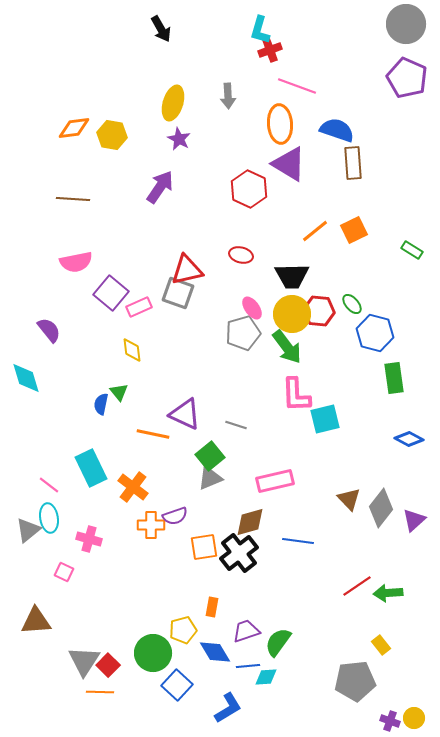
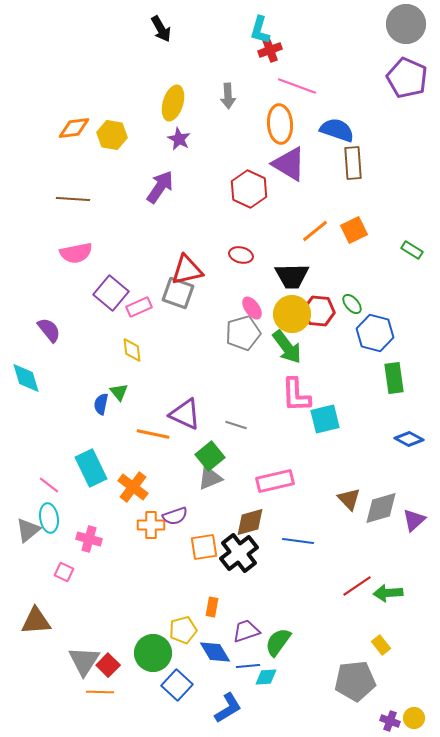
pink semicircle at (76, 262): moved 9 px up
gray diamond at (381, 508): rotated 36 degrees clockwise
